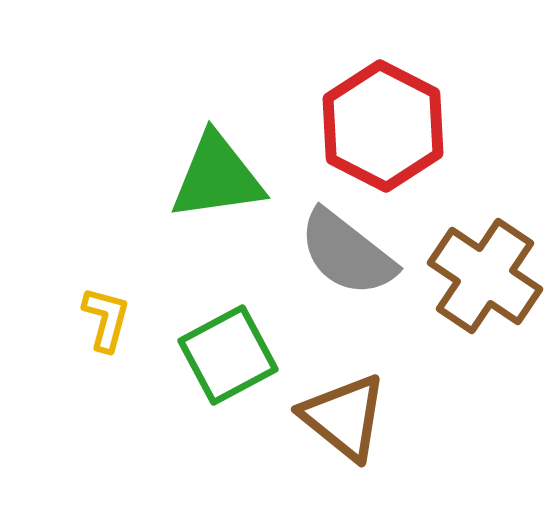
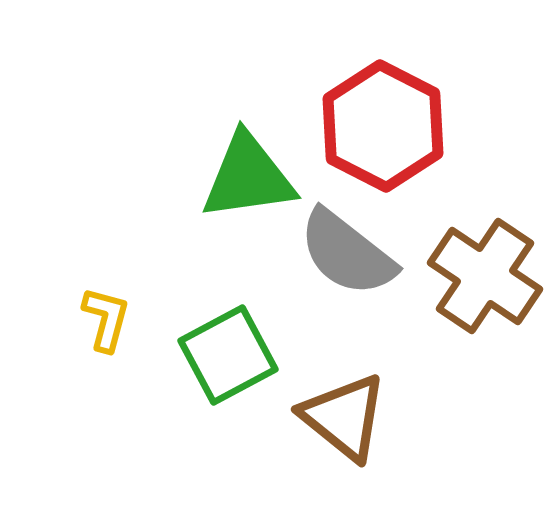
green triangle: moved 31 px right
